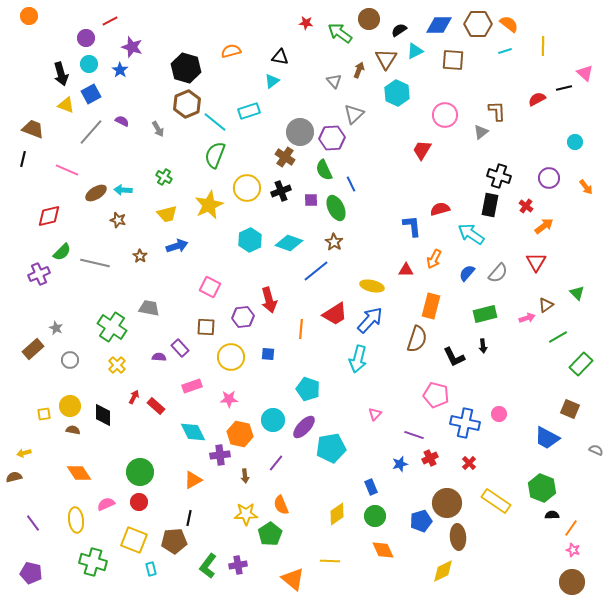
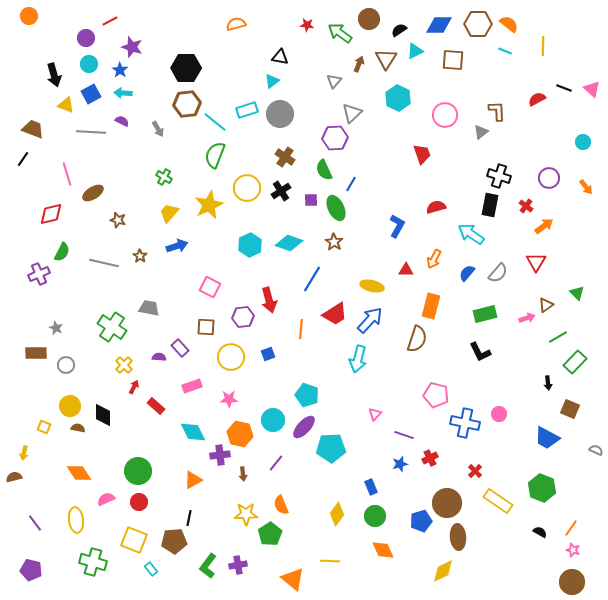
red star at (306, 23): moved 1 px right, 2 px down
orange semicircle at (231, 51): moved 5 px right, 27 px up
cyan line at (505, 51): rotated 40 degrees clockwise
black hexagon at (186, 68): rotated 16 degrees counterclockwise
brown arrow at (359, 70): moved 6 px up
pink triangle at (585, 73): moved 7 px right, 16 px down
black arrow at (61, 74): moved 7 px left, 1 px down
gray triangle at (334, 81): rotated 21 degrees clockwise
black line at (564, 88): rotated 35 degrees clockwise
cyan hexagon at (397, 93): moved 1 px right, 5 px down
brown hexagon at (187, 104): rotated 16 degrees clockwise
cyan rectangle at (249, 111): moved 2 px left, 1 px up
gray triangle at (354, 114): moved 2 px left, 1 px up
gray line at (91, 132): rotated 52 degrees clockwise
gray circle at (300, 132): moved 20 px left, 18 px up
purple hexagon at (332, 138): moved 3 px right
cyan circle at (575, 142): moved 8 px right
red trapezoid at (422, 150): moved 4 px down; rotated 130 degrees clockwise
black line at (23, 159): rotated 21 degrees clockwise
pink line at (67, 170): moved 4 px down; rotated 50 degrees clockwise
blue line at (351, 184): rotated 56 degrees clockwise
cyan arrow at (123, 190): moved 97 px up
black cross at (281, 191): rotated 12 degrees counterclockwise
brown ellipse at (96, 193): moved 3 px left
red semicircle at (440, 209): moved 4 px left, 2 px up
yellow trapezoid at (167, 214): moved 2 px right, 1 px up; rotated 145 degrees clockwise
red diamond at (49, 216): moved 2 px right, 2 px up
blue L-shape at (412, 226): moved 15 px left; rotated 35 degrees clockwise
cyan hexagon at (250, 240): moved 5 px down
green semicircle at (62, 252): rotated 18 degrees counterclockwise
gray line at (95, 263): moved 9 px right
blue line at (316, 271): moved 4 px left, 8 px down; rotated 20 degrees counterclockwise
black arrow at (483, 346): moved 65 px right, 37 px down
brown rectangle at (33, 349): moved 3 px right, 4 px down; rotated 40 degrees clockwise
blue square at (268, 354): rotated 24 degrees counterclockwise
black L-shape at (454, 357): moved 26 px right, 5 px up
gray circle at (70, 360): moved 4 px left, 5 px down
green rectangle at (581, 364): moved 6 px left, 2 px up
yellow cross at (117, 365): moved 7 px right
cyan pentagon at (308, 389): moved 1 px left, 6 px down
red arrow at (134, 397): moved 10 px up
yellow square at (44, 414): moved 13 px down; rotated 32 degrees clockwise
brown semicircle at (73, 430): moved 5 px right, 2 px up
purple line at (414, 435): moved 10 px left
cyan pentagon at (331, 448): rotated 8 degrees clockwise
yellow arrow at (24, 453): rotated 64 degrees counterclockwise
red cross at (469, 463): moved 6 px right, 8 px down
green circle at (140, 472): moved 2 px left, 1 px up
brown arrow at (245, 476): moved 2 px left, 2 px up
yellow rectangle at (496, 501): moved 2 px right
pink semicircle at (106, 504): moved 5 px up
yellow diamond at (337, 514): rotated 20 degrees counterclockwise
black semicircle at (552, 515): moved 12 px left, 17 px down; rotated 32 degrees clockwise
purple line at (33, 523): moved 2 px right
cyan rectangle at (151, 569): rotated 24 degrees counterclockwise
purple pentagon at (31, 573): moved 3 px up
